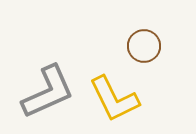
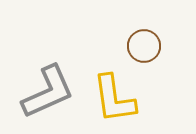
yellow L-shape: rotated 18 degrees clockwise
